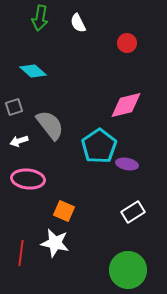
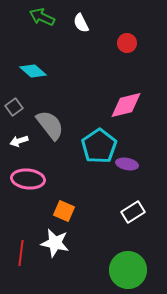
green arrow: moved 2 px right, 1 px up; rotated 105 degrees clockwise
white semicircle: moved 3 px right
gray square: rotated 18 degrees counterclockwise
